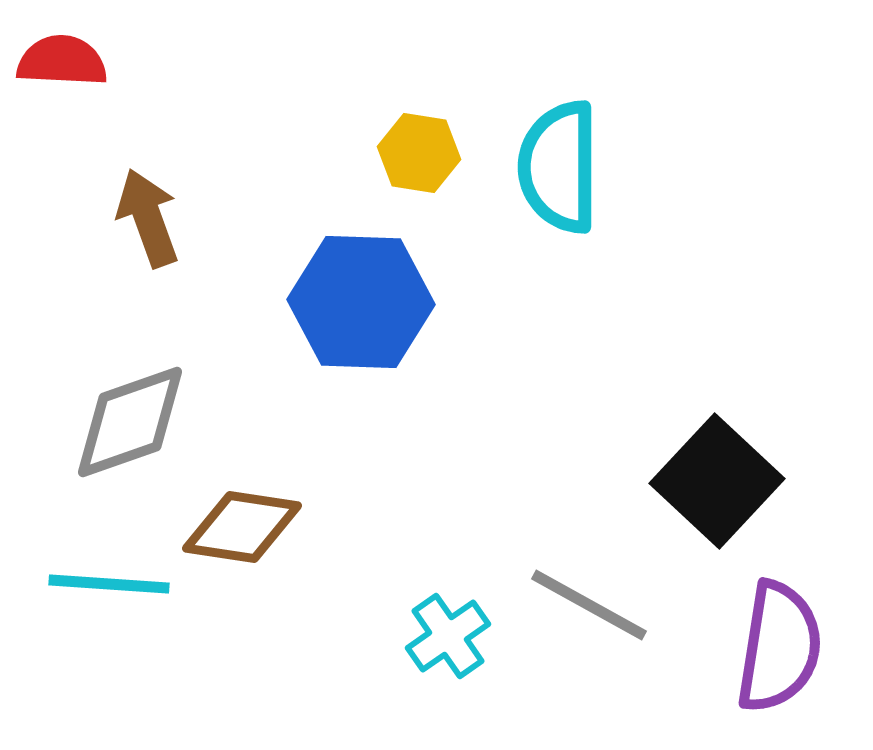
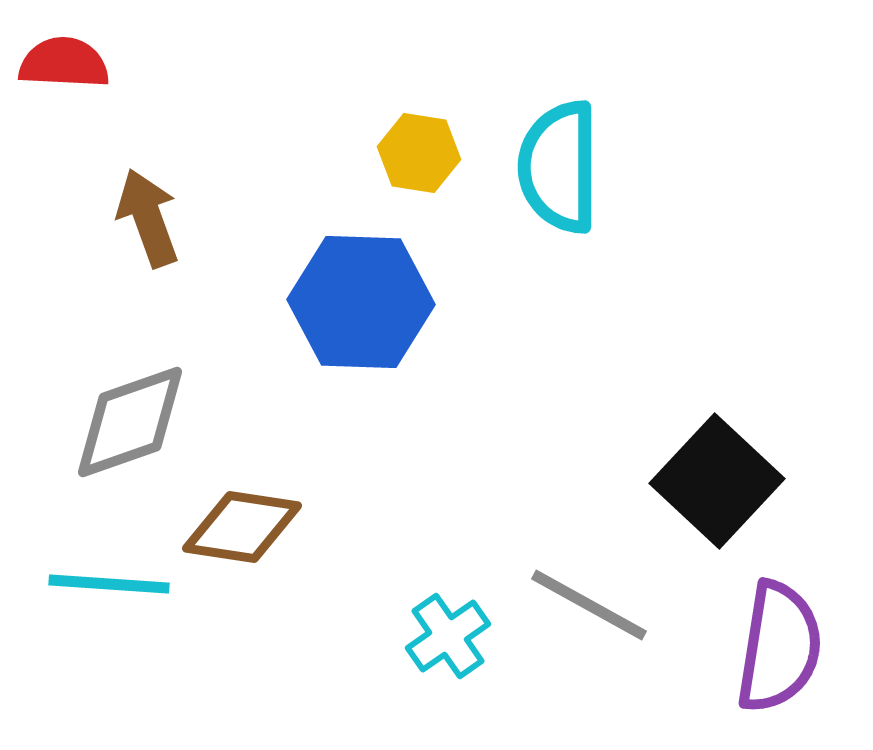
red semicircle: moved 2 px right, 2 px down
